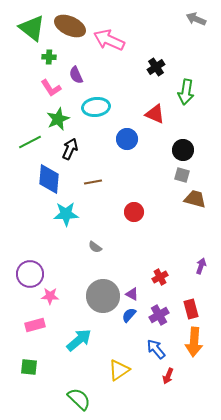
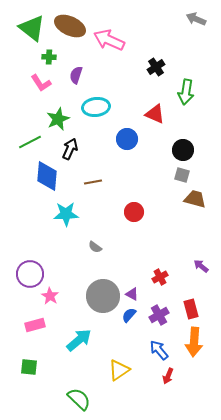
purple semicircle: rotated 42 degrees clockwise
pink L-shape: moved 10 px left, 5 px up
blue diamond: moved 2 px left, 3 px up
purple arrow: rotated 70 degrees counterclockwise
pink star: rotated 30 degrees clockwise
blue arrow: moved 3 px right, 1 px down
